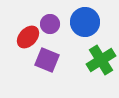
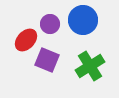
blue circle: moved 2 px left, 2 px up
red ellipse: moved 2 px left, 3 px down
green cross: moved 11 px left, 6 px down
